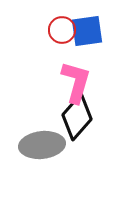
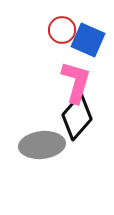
blue square: moved 1 px right, 9 px down; rotated 32 degrees clockwise
